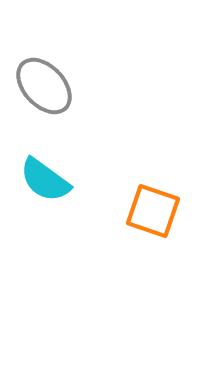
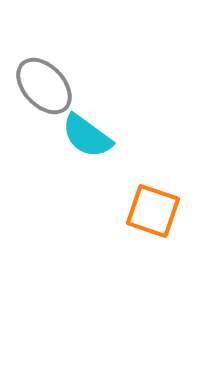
cyan semicircle: moved 42 px right, 44 px up
